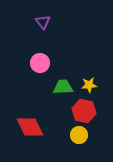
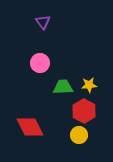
red hexagon: rotated 15 degrees clockwise
